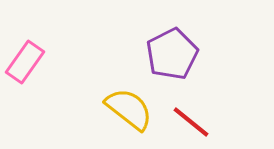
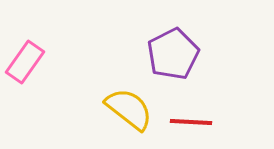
purple pentagon: moved 1 px right
red line: rotated 36 degrees counterclockwise
